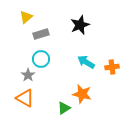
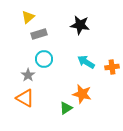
yellow triangle: moved 2 px right
black star: rotated 30 degrees clockwise
gray rectangle: moved 2 px left
cyan circle: moved 3 px right
green triangle: moved 2 px right
